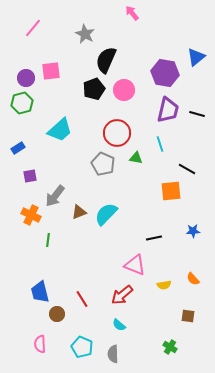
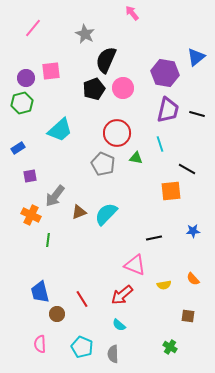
pink circle at (124, 90): moved 1 px left, 2 px up
